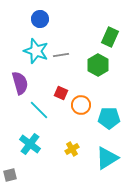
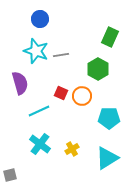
green hexagon: moved 4 px down
orange circle: moved 1 px right, 9 px up
cyan line: moved 1 px down; rotated 70 degrees counterclockwise
cyan cross: moved 10 px right
